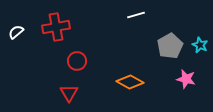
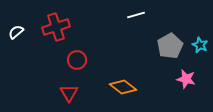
red cross: rotated 8 degrees counterclockwise
red circle: moved 1 px up
orange diamond: moved 7 px left, 5 px down; rotated 8 degrees clockwise
